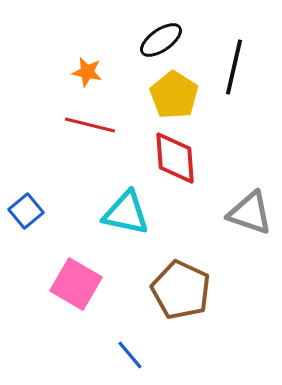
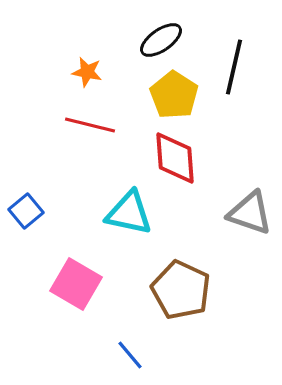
cyan triangle: moved 3 px right
